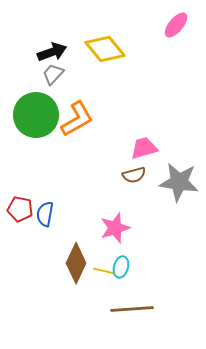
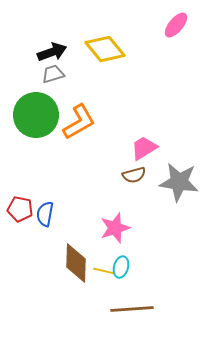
gray trapezoid: rotated 30 degrees clockwise
orange L-shape: moved 2 px right, 3 px down
pink trapezoid: rotated 16 degrees counterclockwise
brown diamond: rotated 24 degrees counterclockwise
